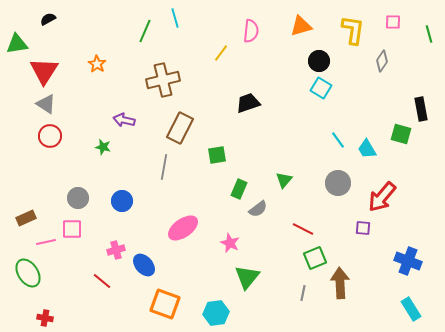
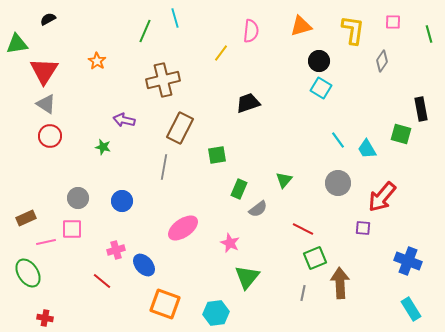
orange star at (97, 64): moved 3 px up
